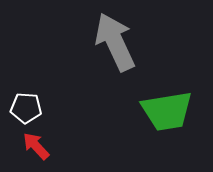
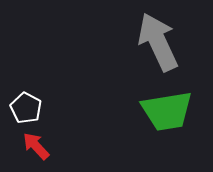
gray arrow: moved 43 px right
white pentagon: rotated 24 degrees clockwise
